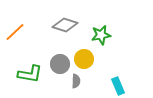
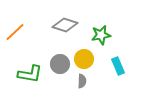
gray semicircle: moved 6 px right
cyan rectangle: moved 20 px up
